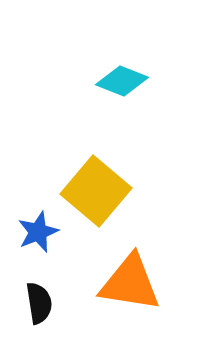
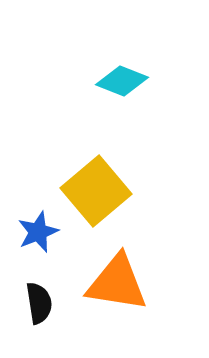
yellow square: rotated 10 degrees clockwise
orange triangle: moved 13 px left
